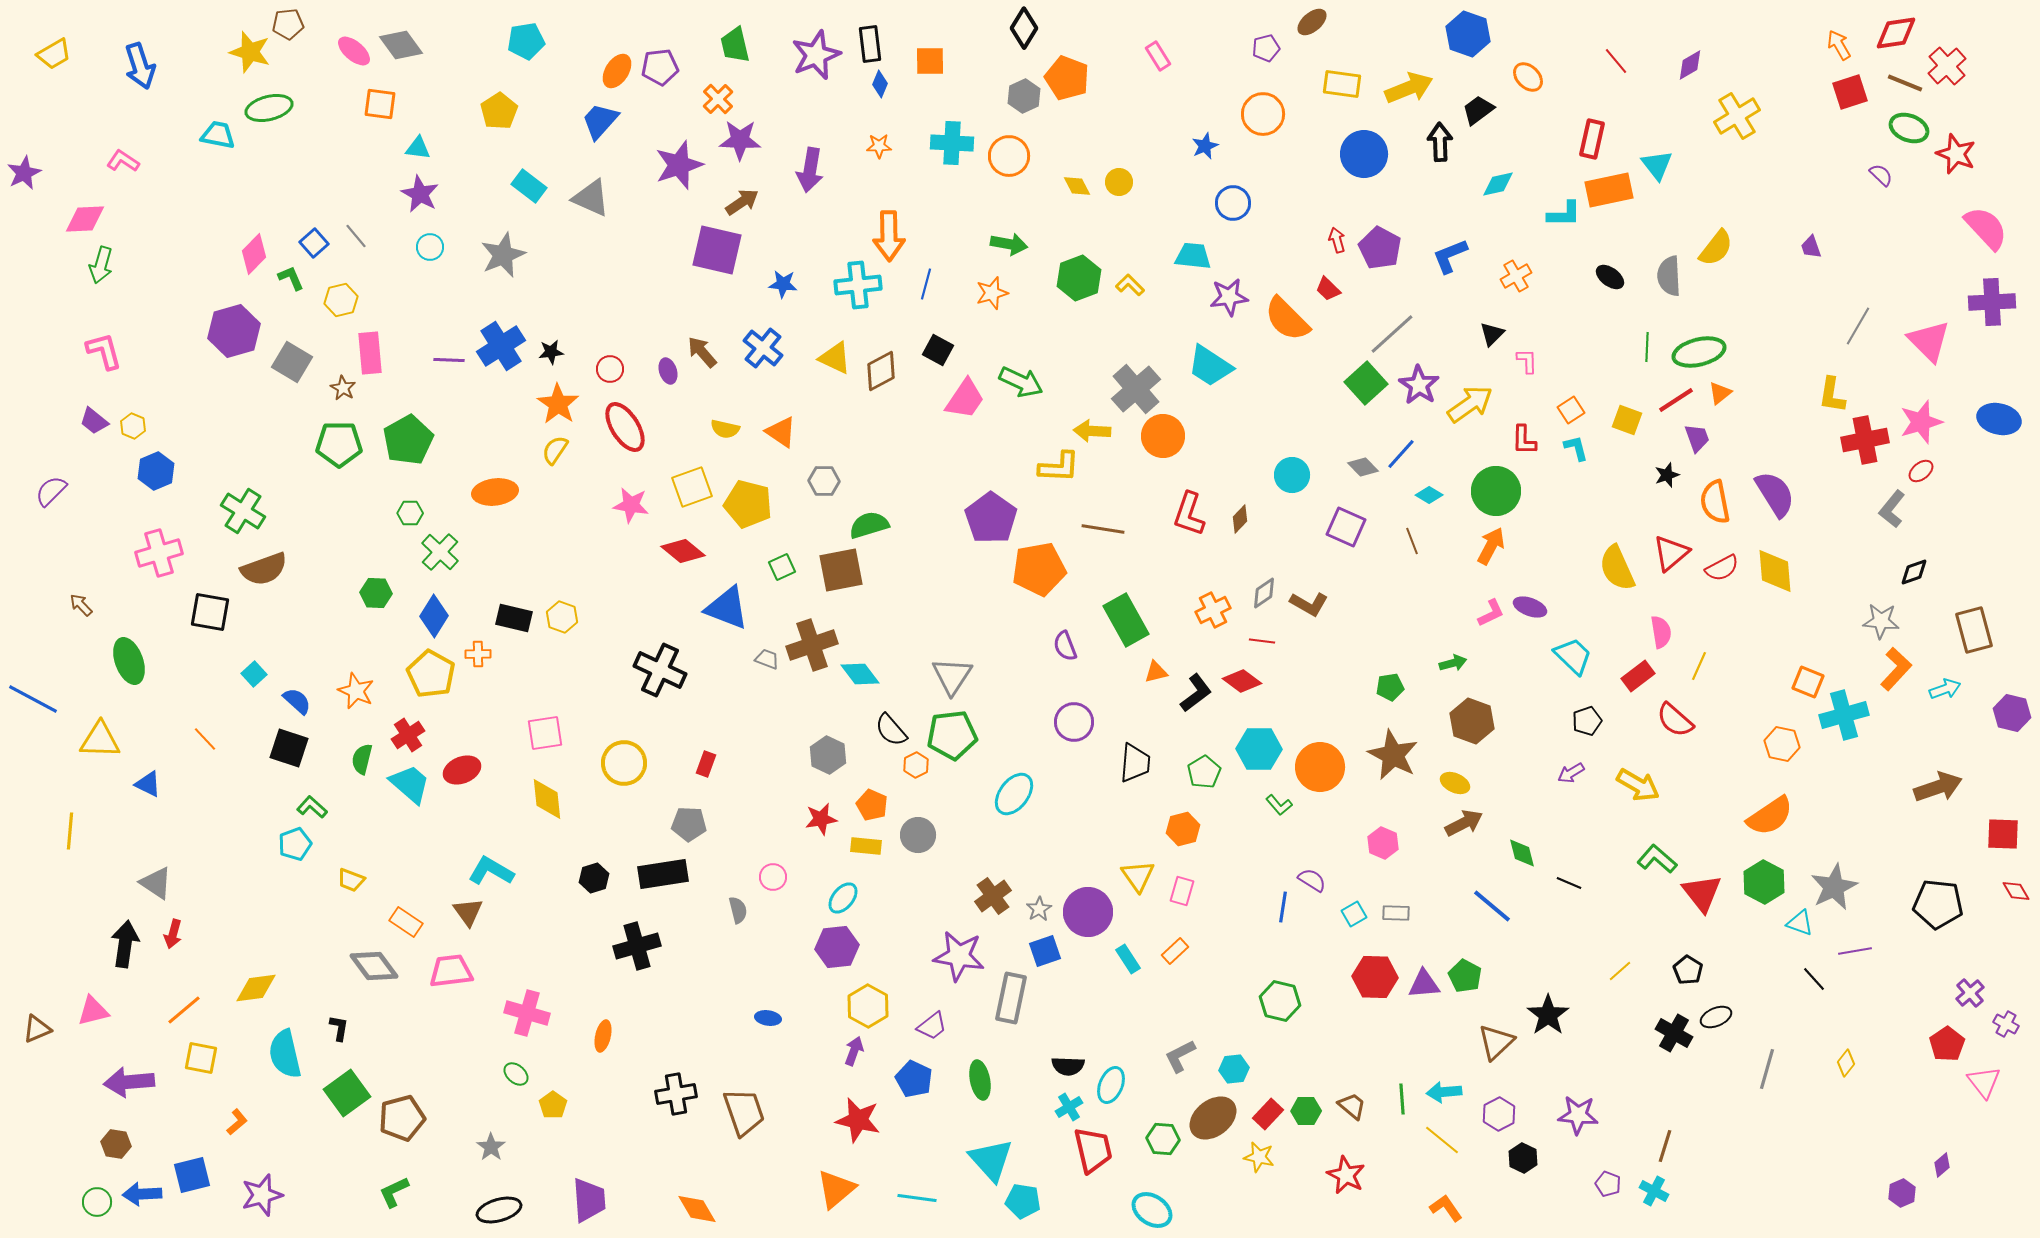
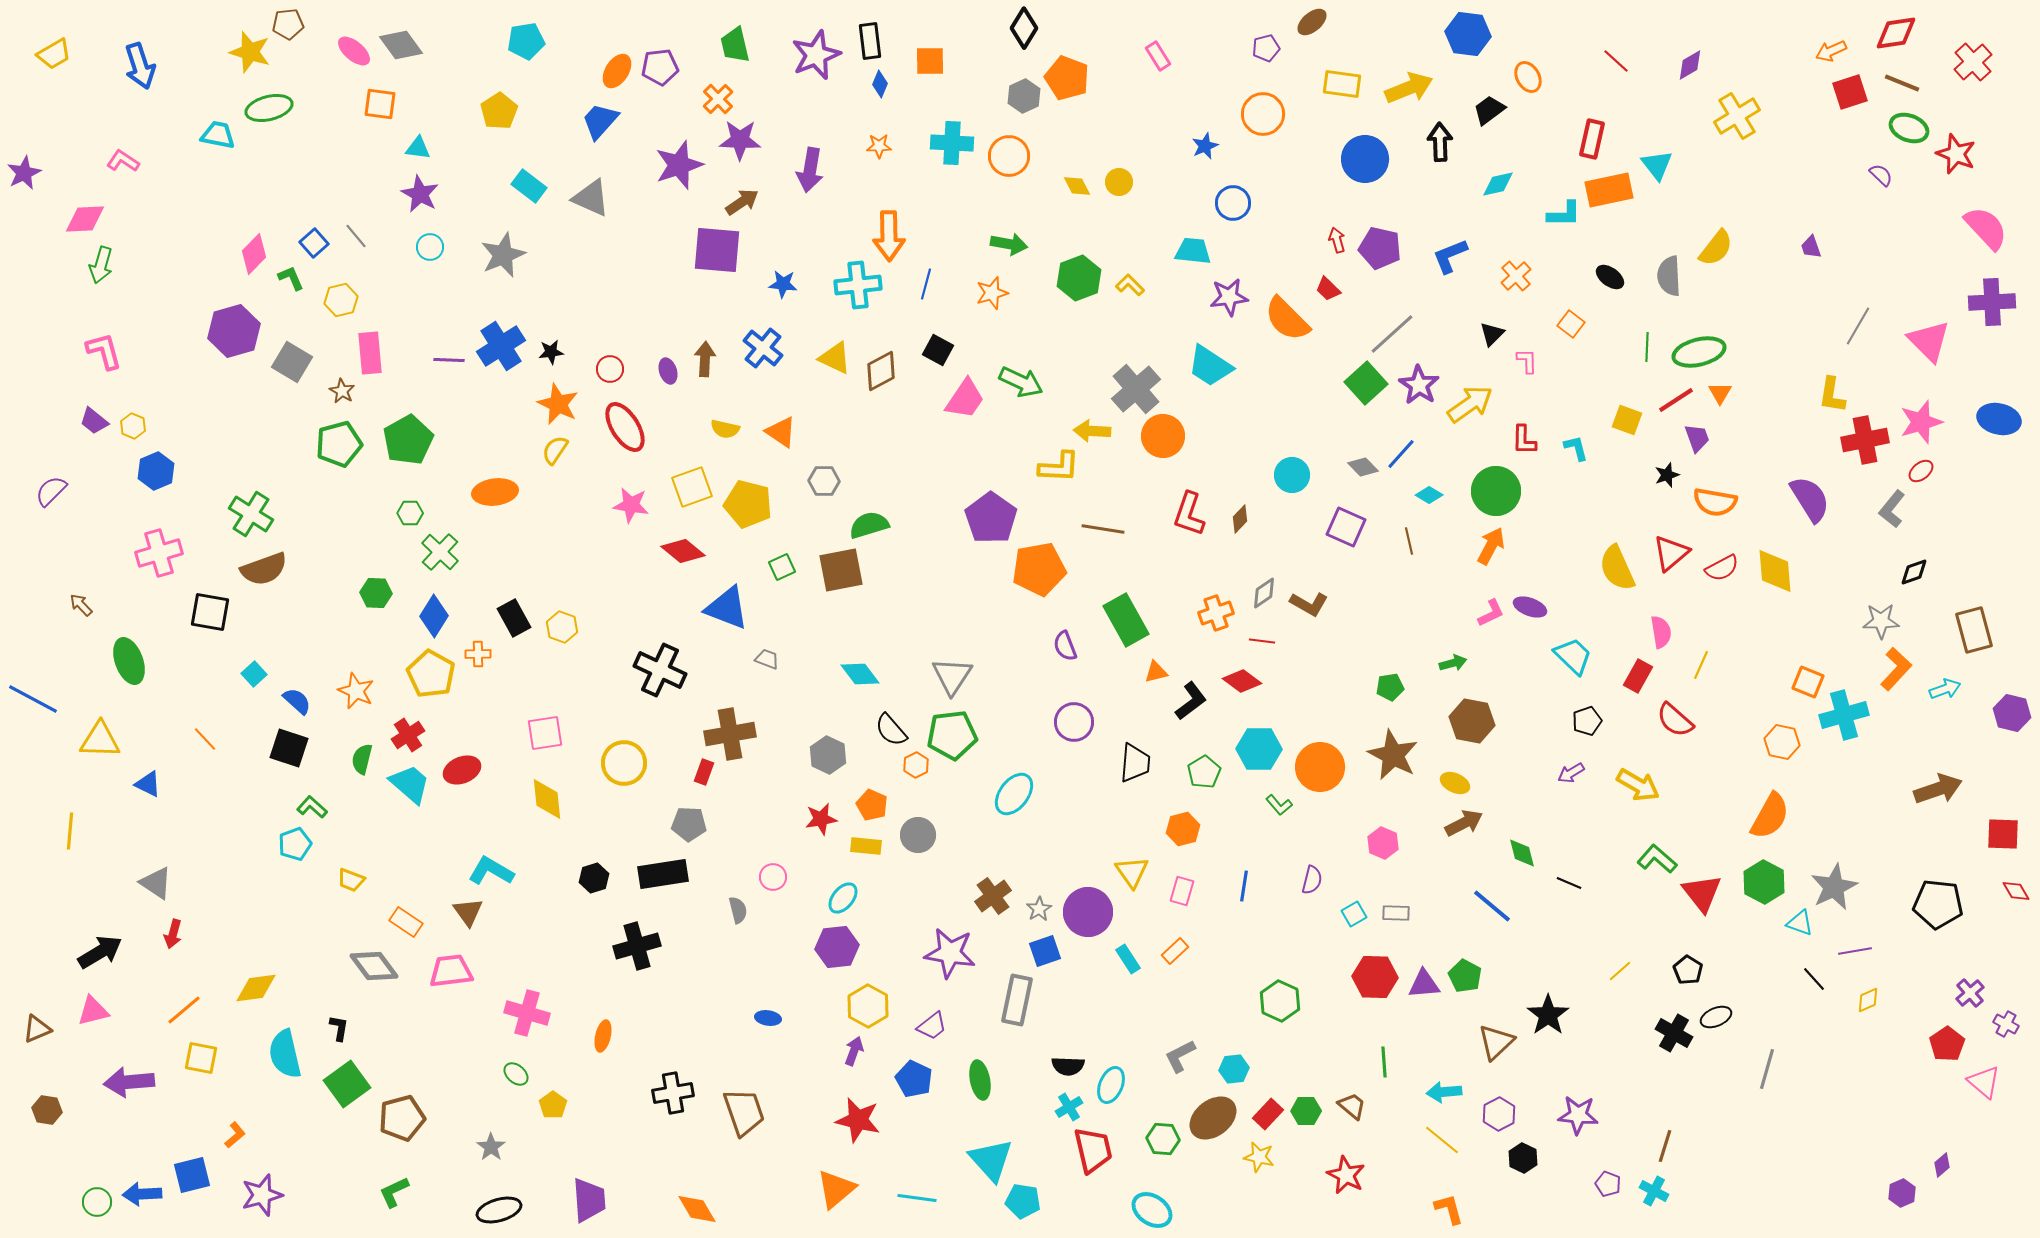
blue hexagon at (1468, 34): rotated 12 degrees counterclockwise
black rectangle at (870, 44): moved 3 px up
orange arrow at (1839, 45): moved 8 px left, 6 px down; rotated 84 degrees counterclockwise
red line at (1616, 61): rotated 8 degrees counterclockwise
red cross at (1947, 66): moved 26 px right, 4 px up
orange ellipse at (1528, 77): rotated 16 degrees clockwise
brown line at (1905, 83): moved 3 px left
black trapezoid at (1478, 110): moved 11 px right
blue circle at (1364, 154): moved 1 px right, 5 px down
purple pentagon at (1380, 248): rotated 15 degrees counterclockwise
purple square at (717, 250): rotated 8 degrees counterclockwise
cyan trapezoid at (1193, 256): moved 5 px up
orange cross at (1516, 276): rotated 12 degrees counterclockwise
brown arrow at (702, 352): moved 3 px right, 7 px down; rotated 44 degrees clockwise
brown star at (343, 388): moved 1 px left, 3 px down
orange triangle at (1720, 393): rotated 20 degrees counterclockwise
orange star at (558, 404): rotated 9 degrees counterclockwise
orange square at (1571, 410): moved 86 px up; rotated 20 degrees counterclockwise
green pentagon at (339, 444): rotated 15 degrees counterclockwise
purple semicircle at (1775, 494): moved 35 px right, 5 px down
orange semicircle at (1715, 502): rotated 69 degrees counterclockwise
green cross at (243, 511): moved 8 px right, 3 px down
brown line at (1412, 541): moved 3 px left; rotated 8 degrees clockwise
orange cross at (1213, 610): moved 3 px right, 3 px down; rotated 8 degrees clockwise
yellow hexagon at (562, 617): moved 10 px down
black rectangle at (514, 618): rotated 48 degrees clockwise
gray star at (1881, 621): rotated 6 degrees counterclockwise
brown cross at (812, 645): moved 82 px left, 89 px down; rotated 9 degrees clockwise
yellow line at (1699, 666): moved 2 px right, 1 px up
red rectangle at (1638, 676): rotated 24 degrees counterclockwise
black L-shape at (1196, 693): moved 5 px left, 8 px down
brown hexagon at (1472, 721): rotated 9 degrees counterclockwise
orange hexagon at (1782, 744): moved 2 px up
red rectangle at (706, 764): moved 2 px left, 8 px down
brown arrow at (1938, 787): moved 2 px down
orange semicircle at (1770, 816): rotated 27 degrees counterclockwise
yellow triangle at (1138, 876): moved 6 px left, 4 px up
purple semicircle at (1312, 880): rotated 72 degrees clockwise
blue line at (1283, 907): moved 39 px left, 21 px up
black arrow at (125, 944): moved 25 px left, 8 px down; rotated 51 degrees clockwise
purple star at (959, 956): moved 9 px left, 3 px up
gray rectangle at (1011, 998): moved 6 px right, 2 px down
green hexagon at (1280, 1001): rotated 12 degrees clockwise
yellow diamond at (1846, 1063): moved 22 px right, 63 px up; rotated 28 degrees clockwise
pink triangle at (1984, 1082): rotated 12 degrees counterclockwise
green square at (347, 1093): moved 9 px up
black cross at (676, 1094): moved 3 px left, 1 px up
green line at (1402, 1099): moved 18 px left, 37 px up
orange L-shape at (237, 1122): moved 2 px left, 13 px down
brown hexagon at (116, 1144): moved 69 px left, 34 px up
orange L-shape at (1446, 1208): moved 3 px right, 1 px down; rotated 20 degrees clockwise
